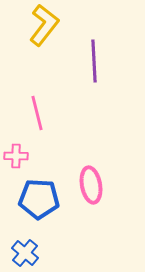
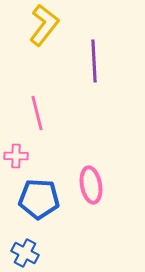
blue cross: rotated 12 degrees counterclockwise
